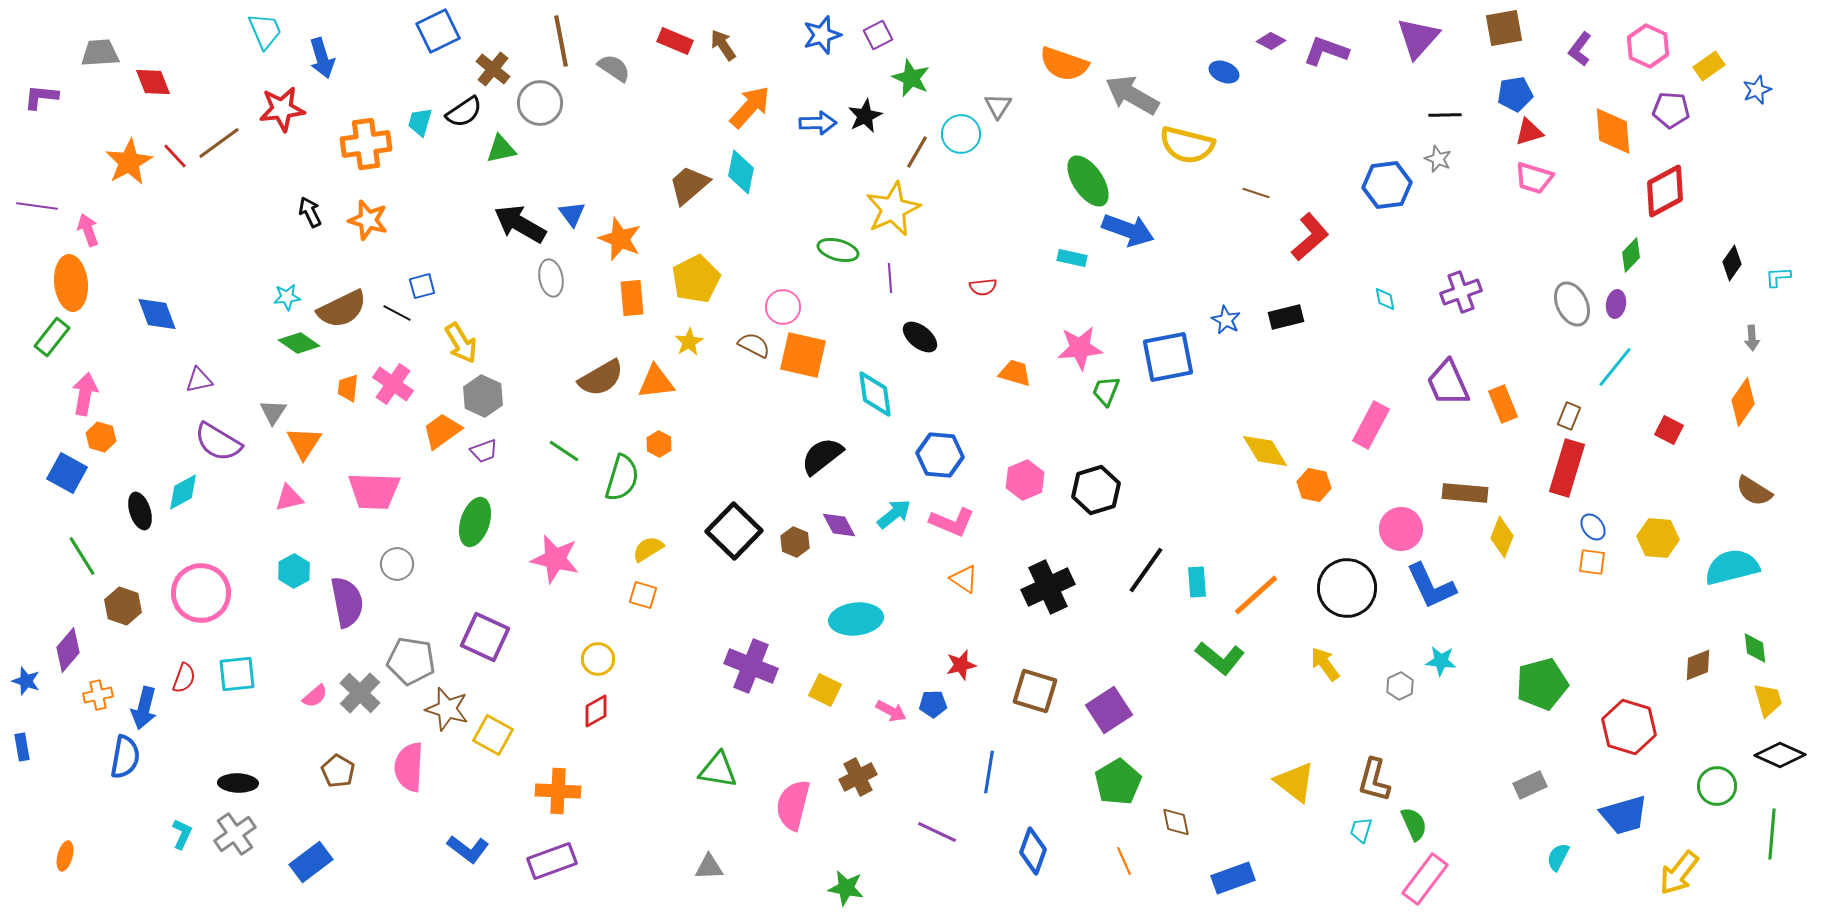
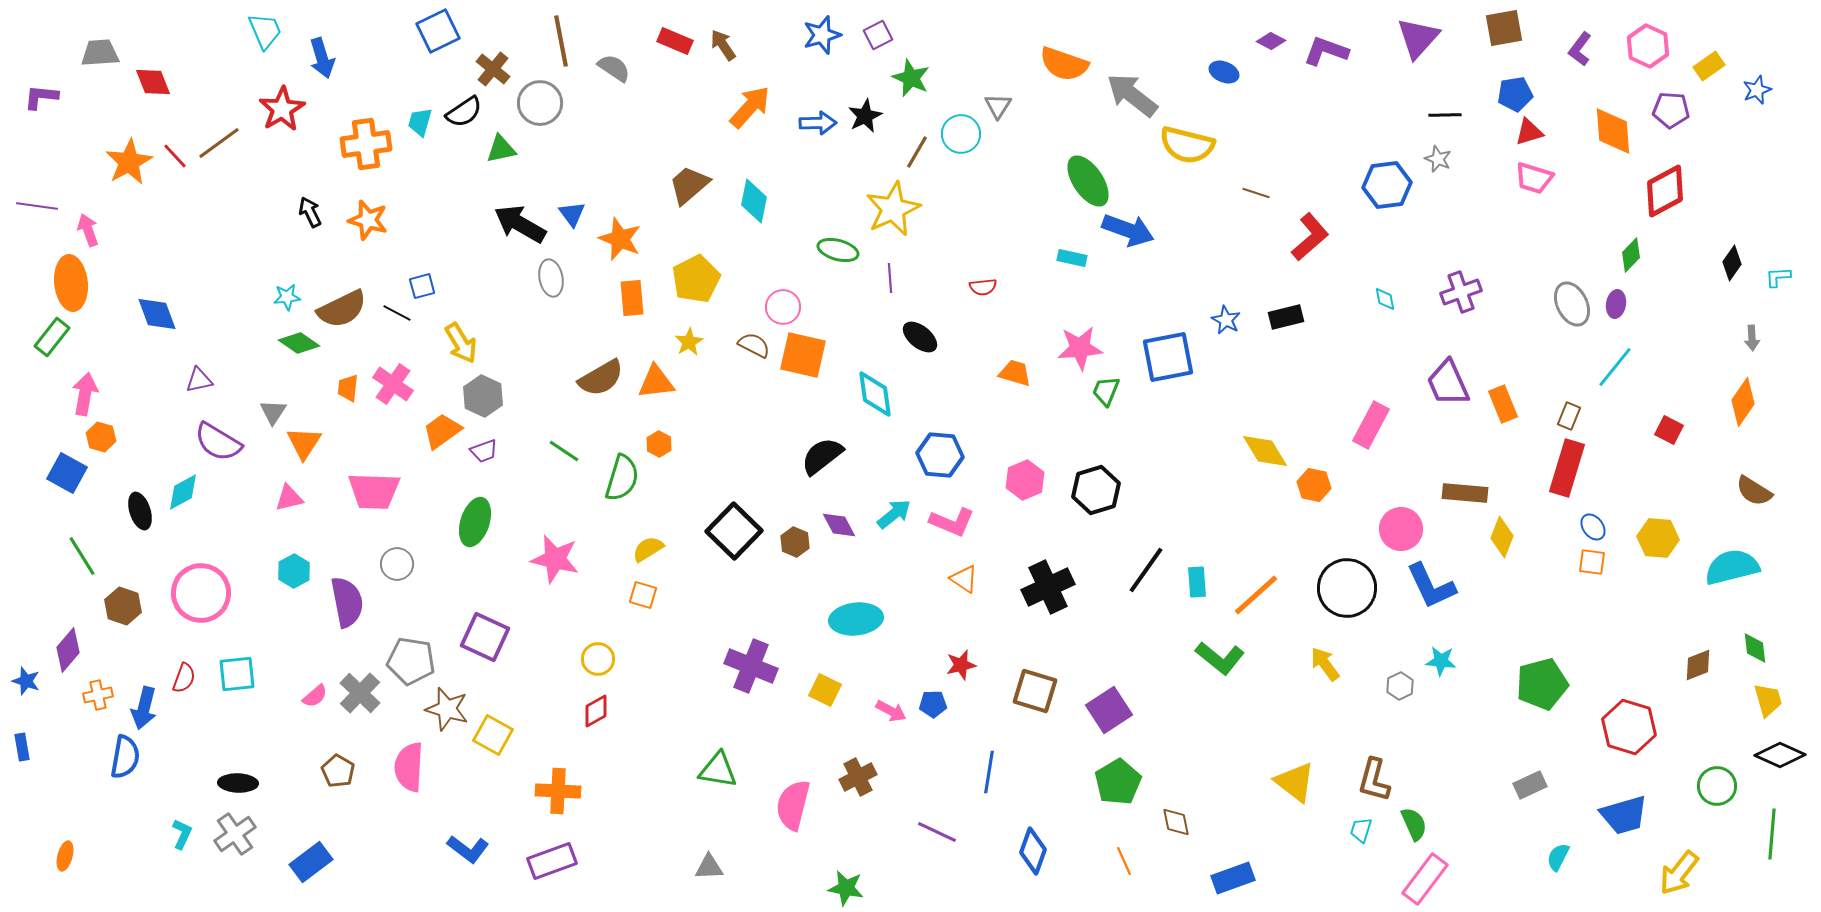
gray arrow at (1132, 95): rotated 8 degrees clockwise
red star at (282, 109): rotated 24 degrees counterclockwise
cyan diamond at (741, 172): moved 13 px right, 29 px down
